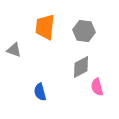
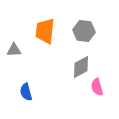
orange trapezoid: moved 4 px down
gray triangle: rotated 21 degrees counterclockwise
blue semicircle: moved 14 px left
